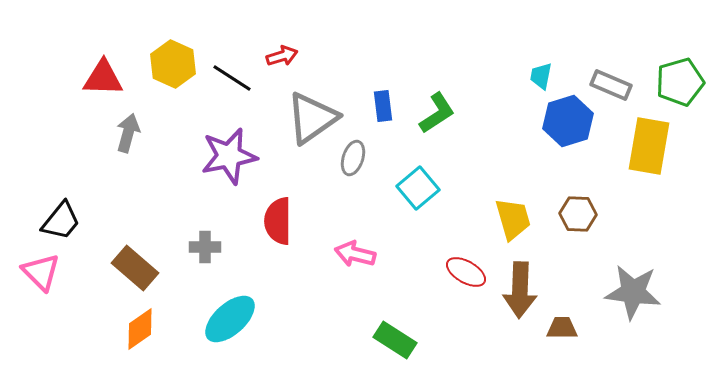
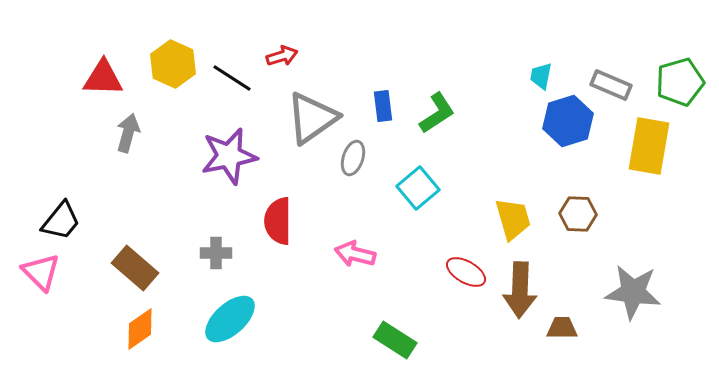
gray cross: moved 11 px right, 6 px down
